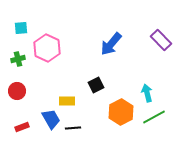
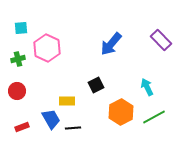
cyan arrow: moved 6 px up; rotated 12 degrees counterclockwise
